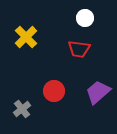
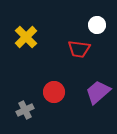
white circle: moved 12 px right, 7 px down
red circle: moved 1 px down
gray cross: moved 3 px right, 1 px down; rotated 12 degrees clockwise
